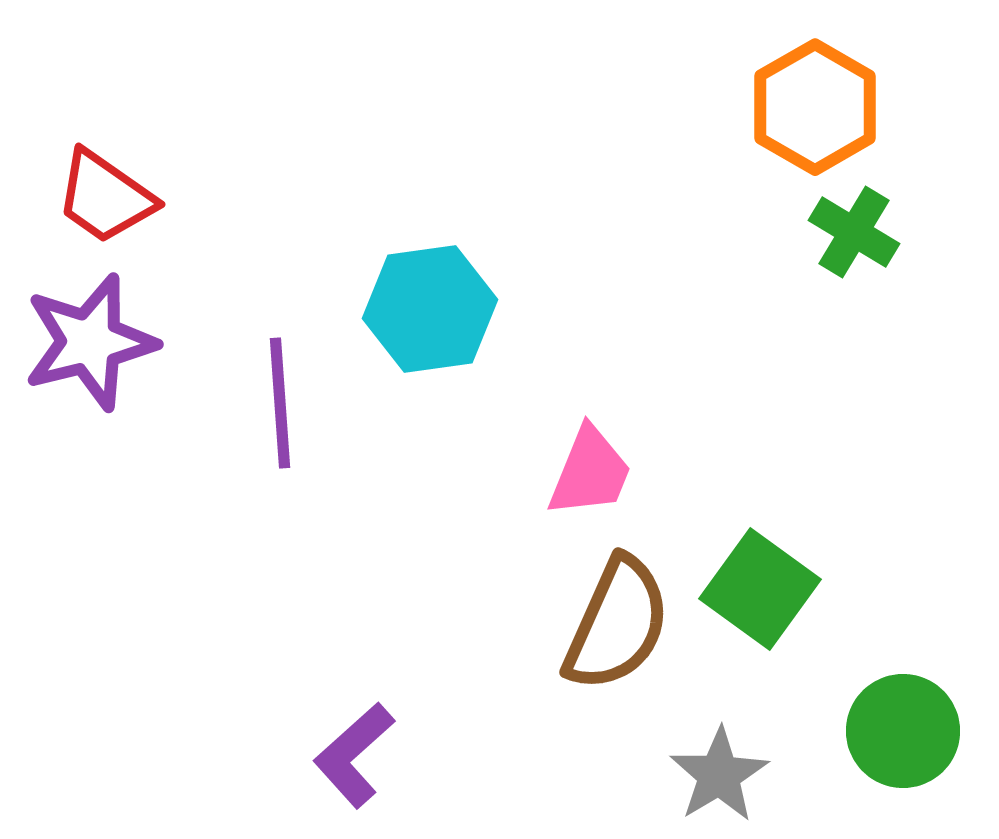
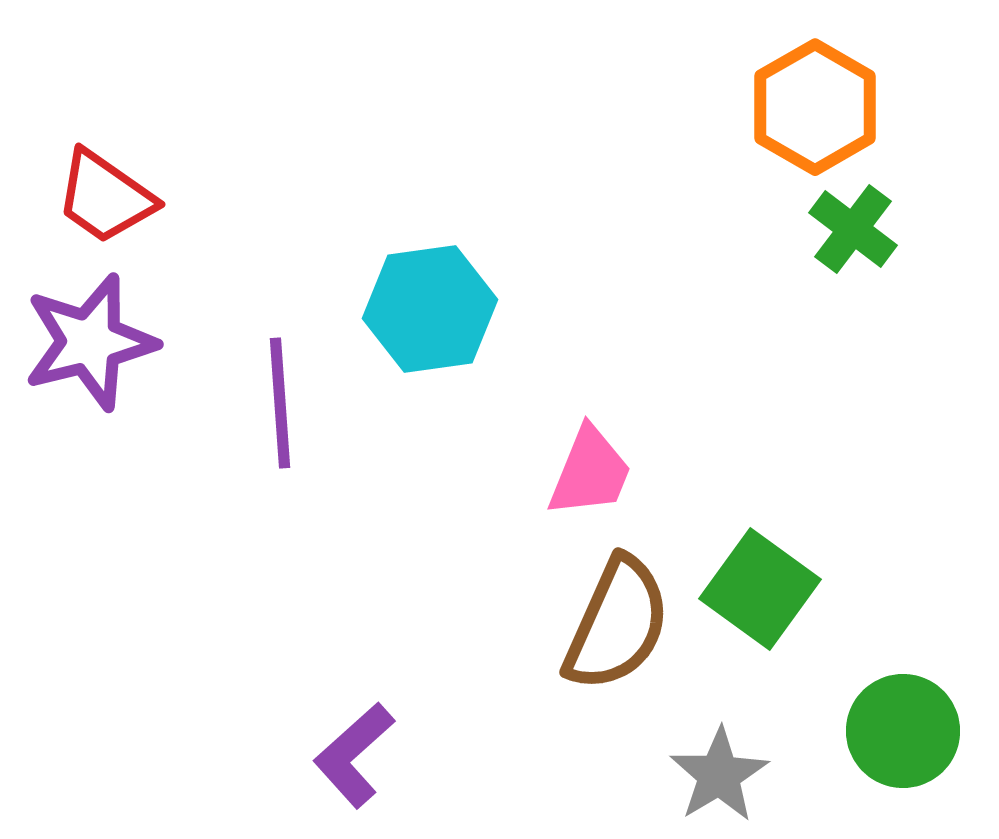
green cross: moved 1 px left, 3 px up; rotated 6 degrees clockwise
